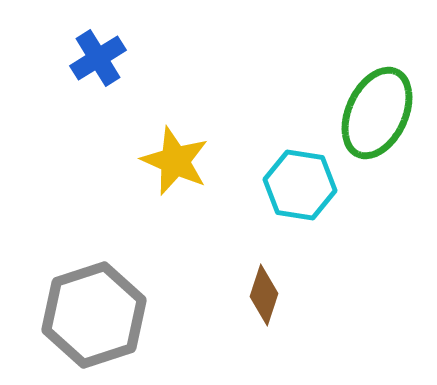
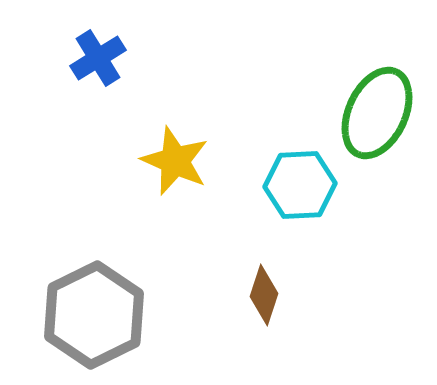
cyan hexagon: rotated 12 degrees counterclockwise
gray hexagon: rotated 8 degrees counterclockwise
